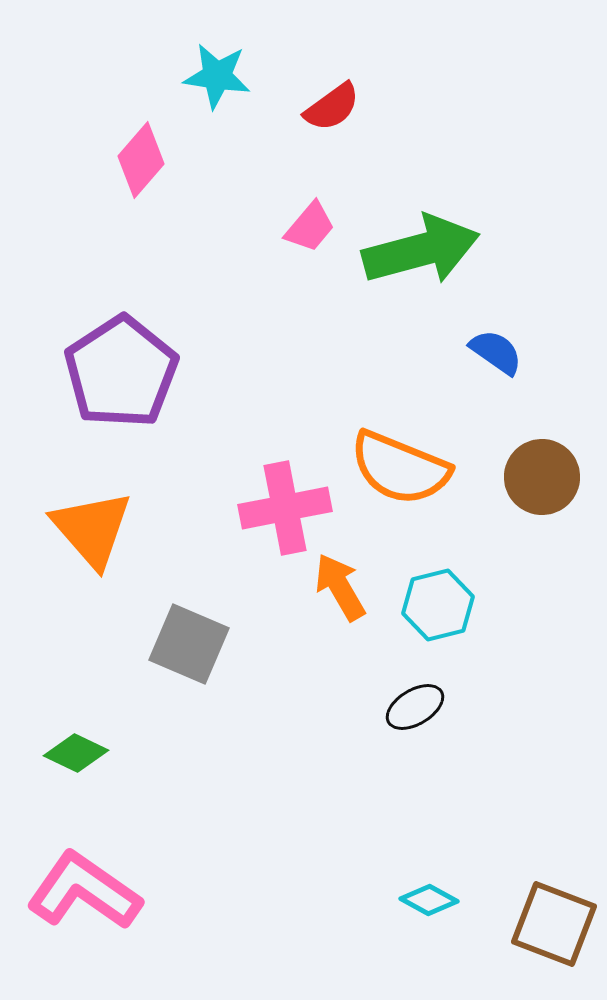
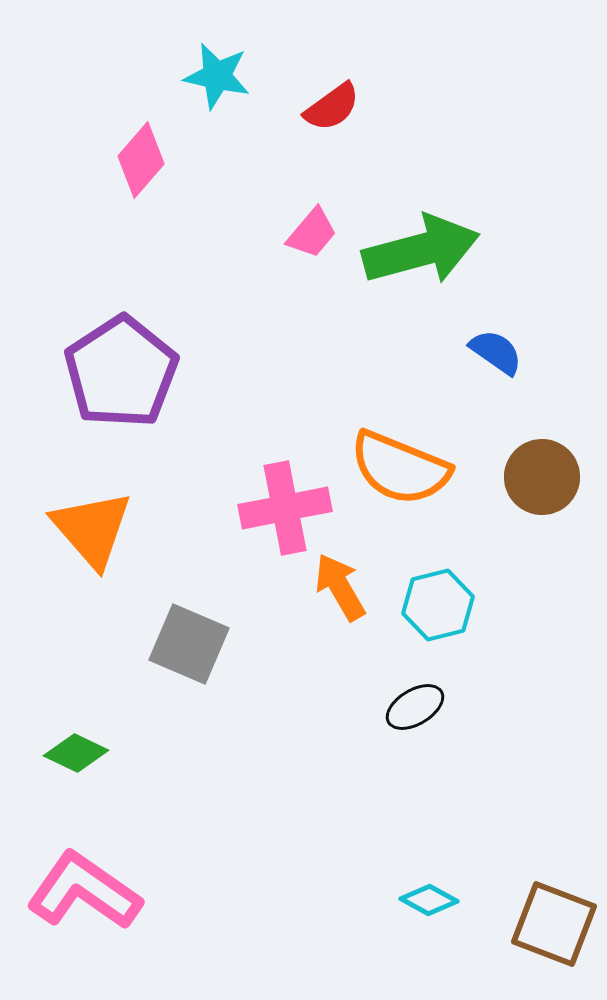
cyan star: rotated 4 degrees clockwise
pink trapezoid: moved 2 px right, 6 px down
